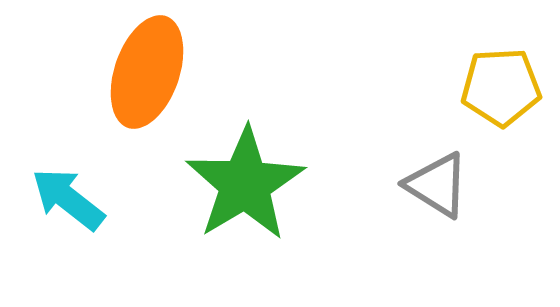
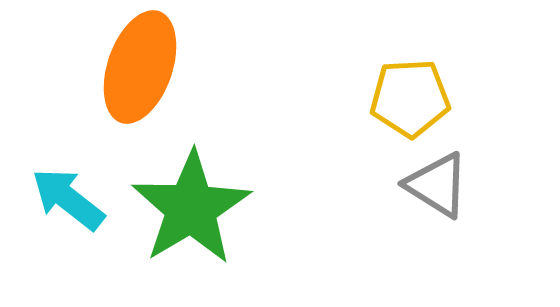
orange ellipse: moved 7 px left, 5 px up
yellow pentagon: moved 91 px left, 11 px down
green star: moved 54 px left, 24 px down
